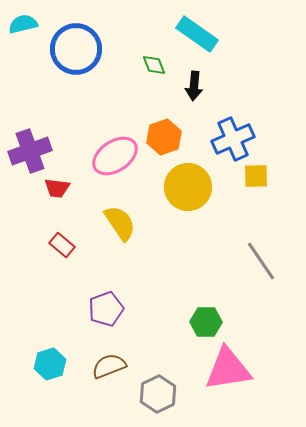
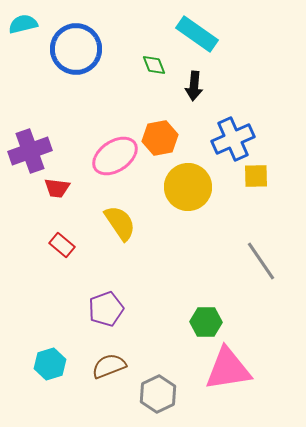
orange hexagon: moved 4 px left, 1 px down; rotated 8 degrees clockwise
